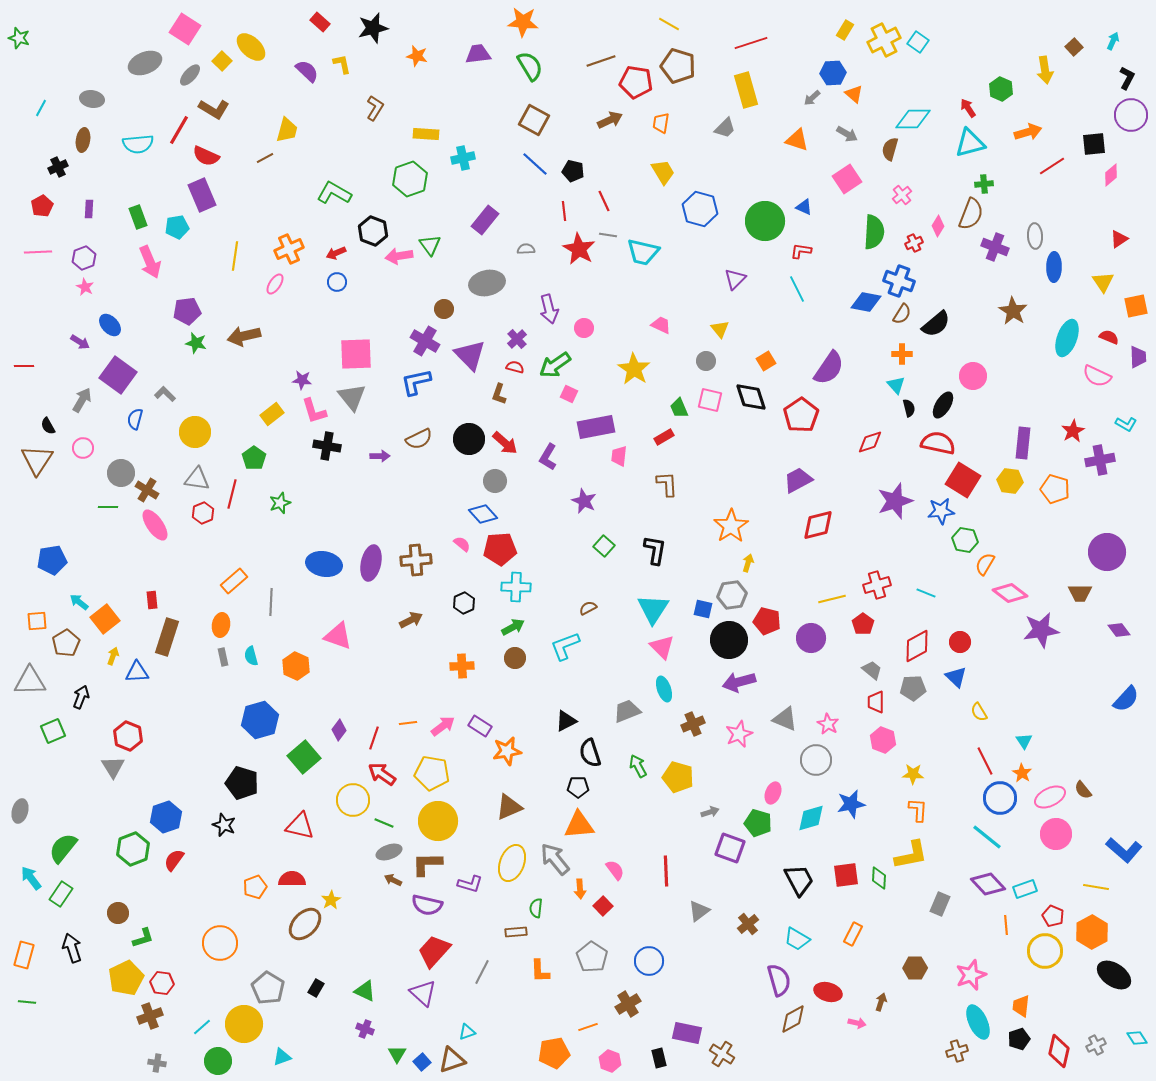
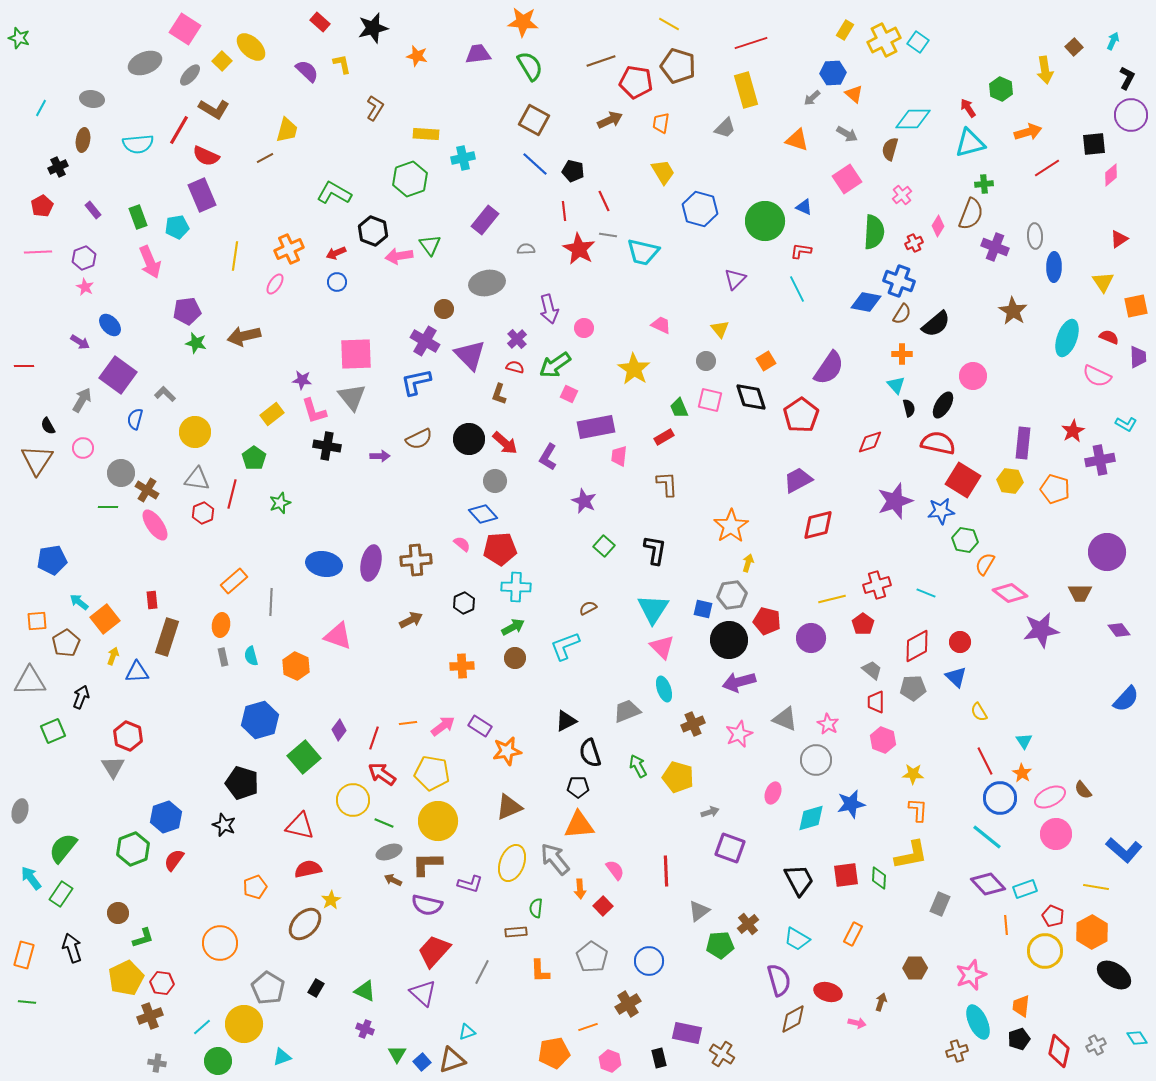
red line at (1052, 166): moved 5 px left, 2 px down
purple rectangle at (89, 209): moved 4 px right, 1 px down; rotated 42 degrees counterclockwise
green pentagon at (758, 823): moved 38 px left, 122 px down; rotated 20 degrees counterclockwise
red semicircle at (292, 879): moved 16 px right, 10 px up; rotated 12 degrees counterclockwise
